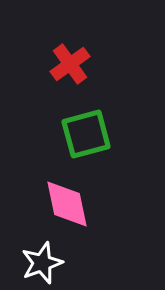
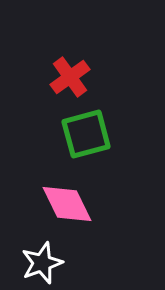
red cross: moved 13 px down
pink diamond: rotated 14 degrees counterclockwise
